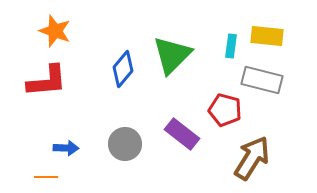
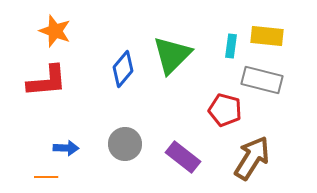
purple rectangle: moved 1 px right, 23 px down
